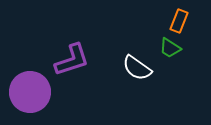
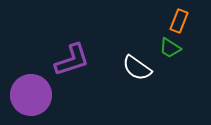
purple circle: moved 1 px right, 3 px down
